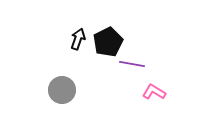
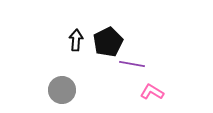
black arrow: moved 2 px left, 1 px down; rotated 15 degrees counterclockwise
pink L-shape: moved 2 px left
